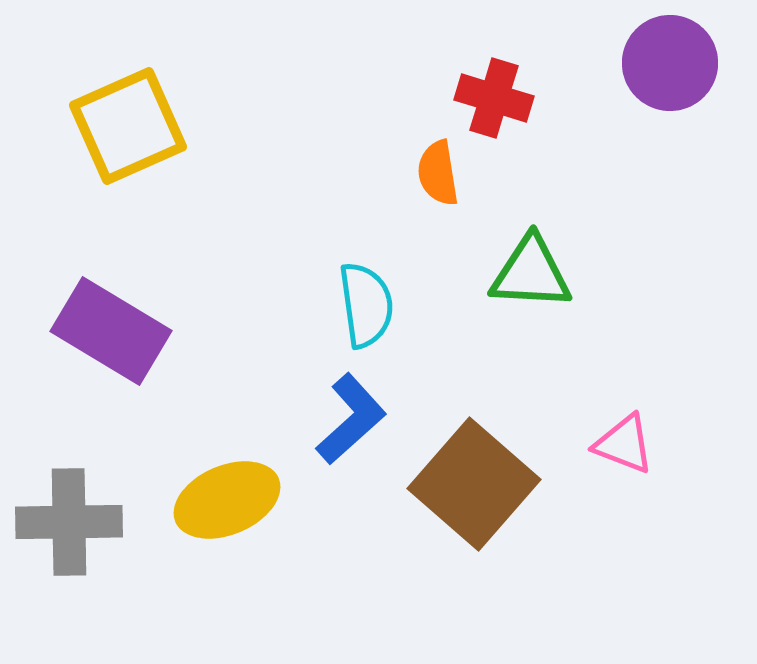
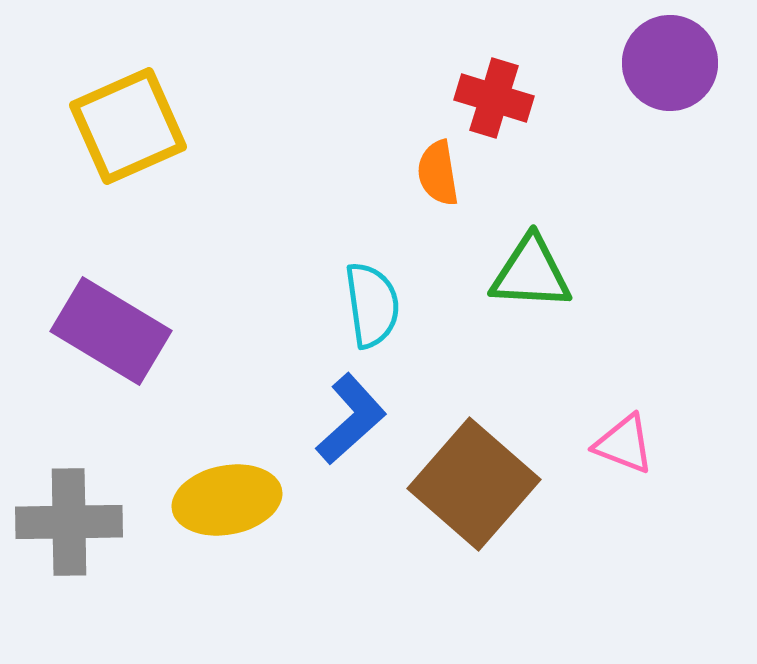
cyan semicircle: moved 6 px right
yellow ellipse: rotated 12 degrees clockwise
